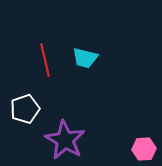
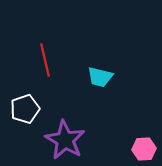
cyan trapezoid: moved 15 px right, 19 px down
